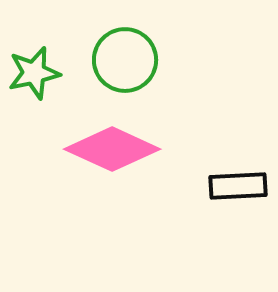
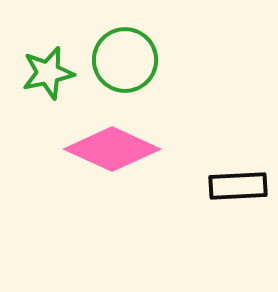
green star: moved 14 px right
